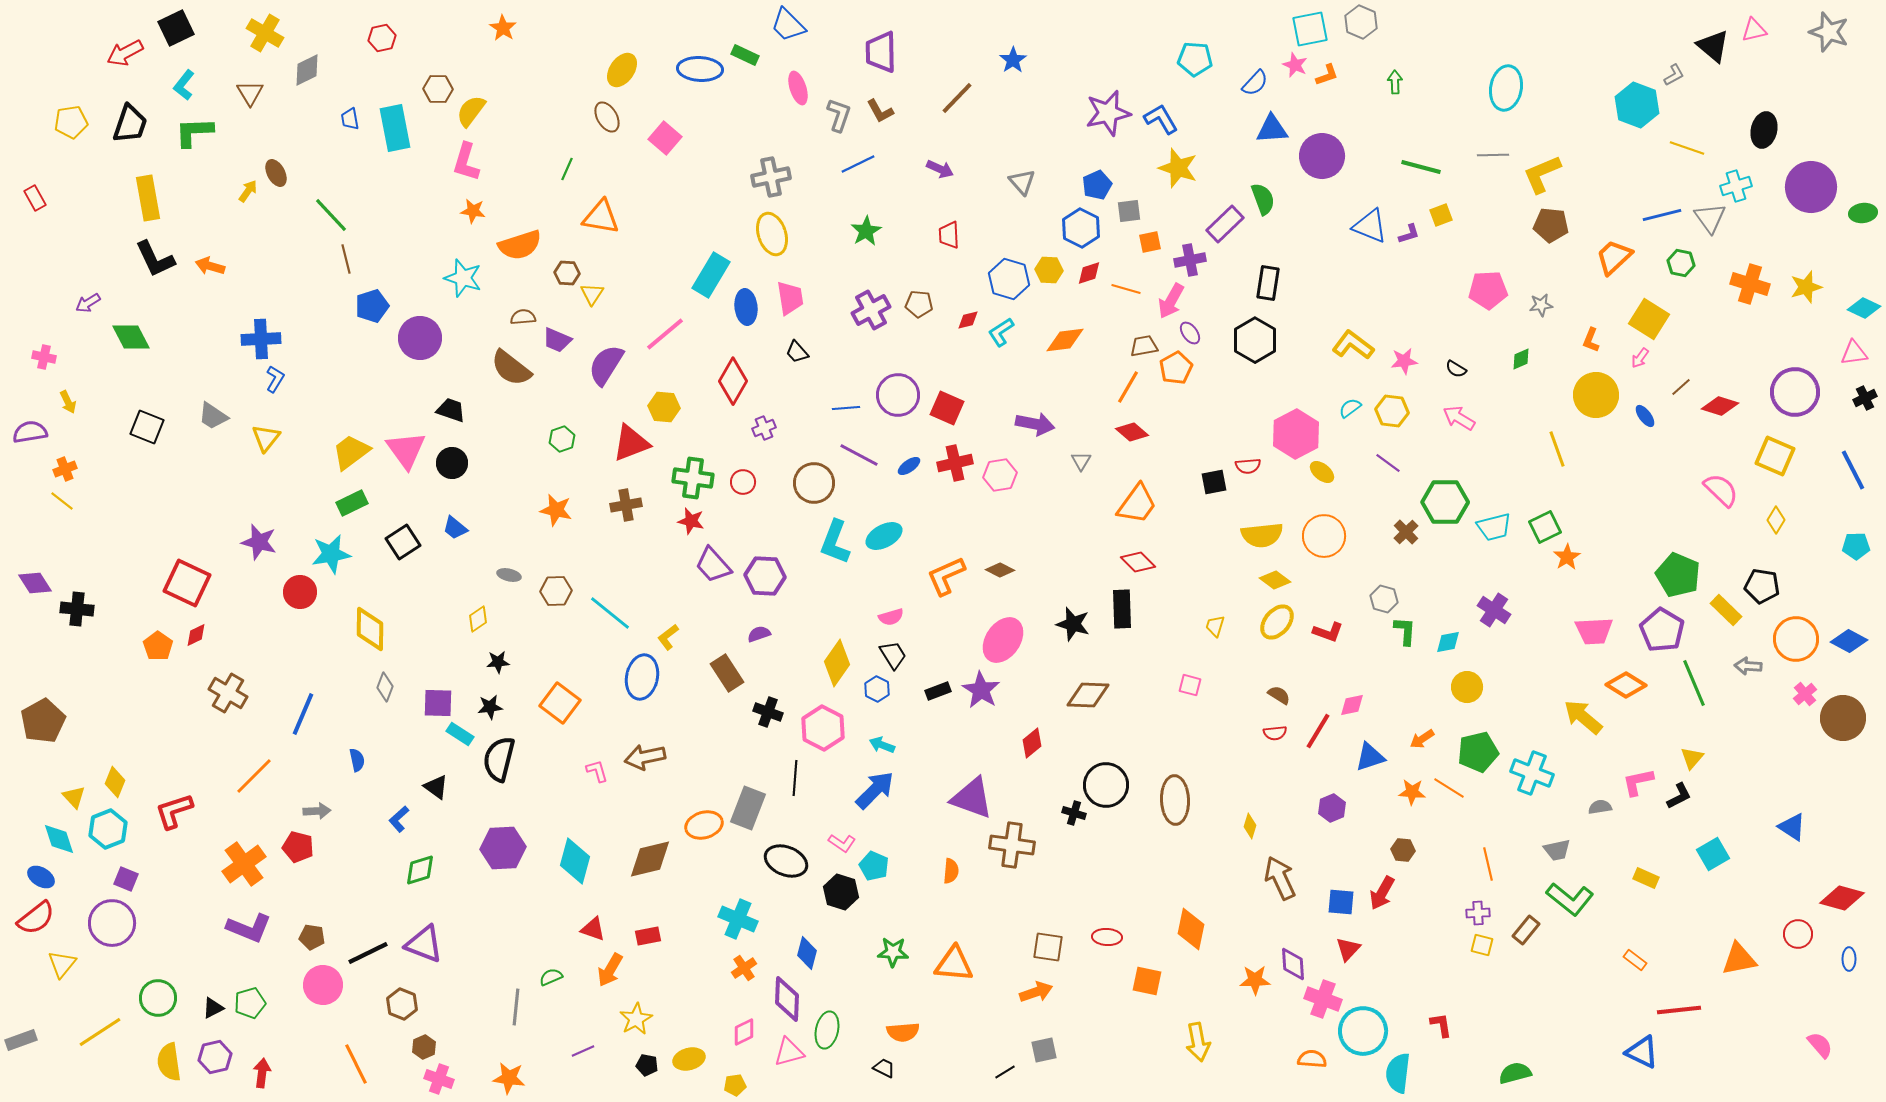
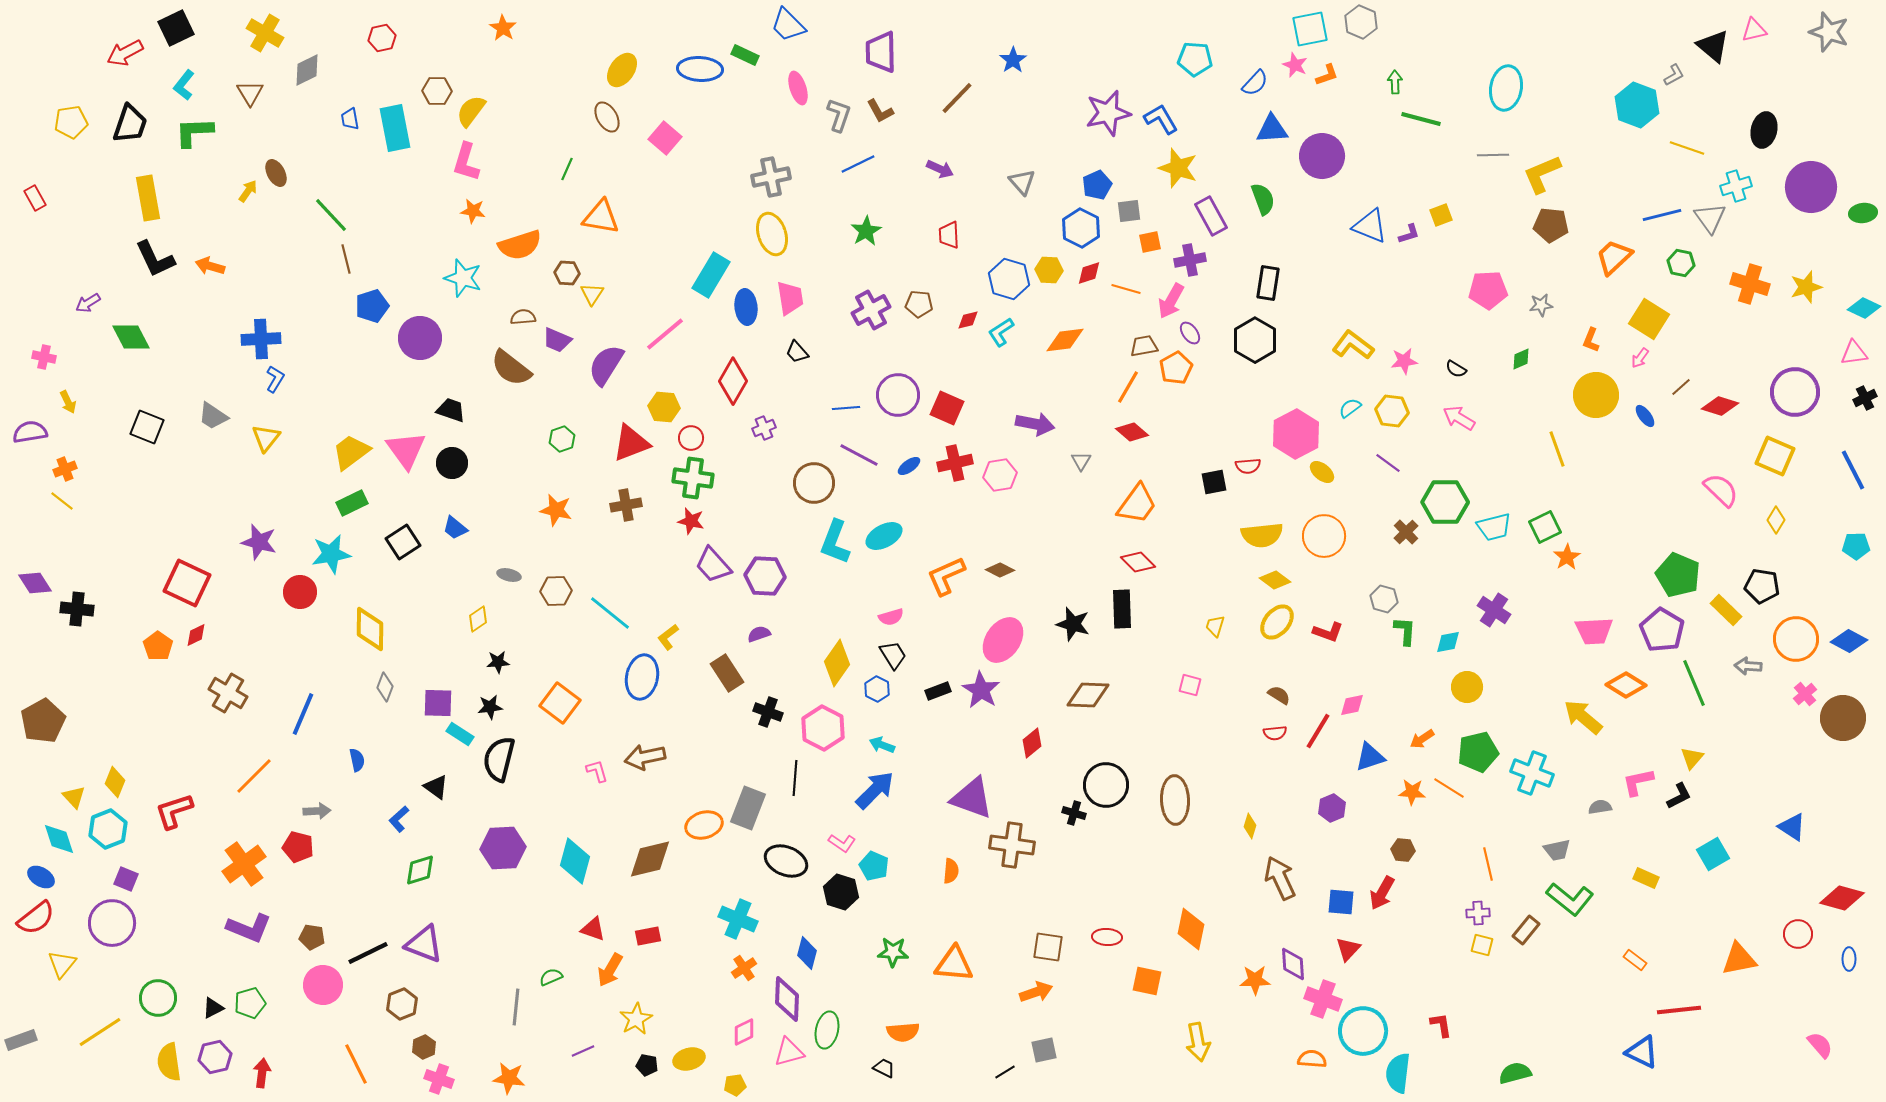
brown hexagon at (438, 89): moved 1 px left, 2 px down
green line at (1421, 167): moved 48 px up
purple rectangle at (1225, 224): moved 14 px left, 8 px up; rotated 75 degrees counterclockwise
red circle at (743, 482): moved 52 px left, 44 px up
brown hexagon at (402, 1004): rotated 16 degrees clockwise
